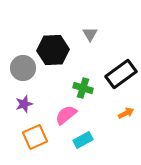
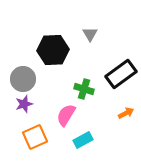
gray circle: moved 11 px down
green cross: moved 1 px right, 1 px down
pink semicircle: rotated 20 degrees counterclockwise
